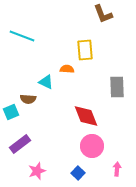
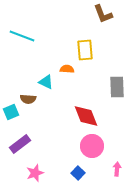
pink star: moved 2 px left, 2 px down
